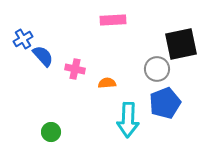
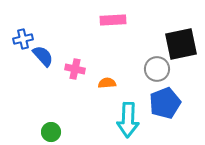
blue cross: rotated 18 degrees clockwise
